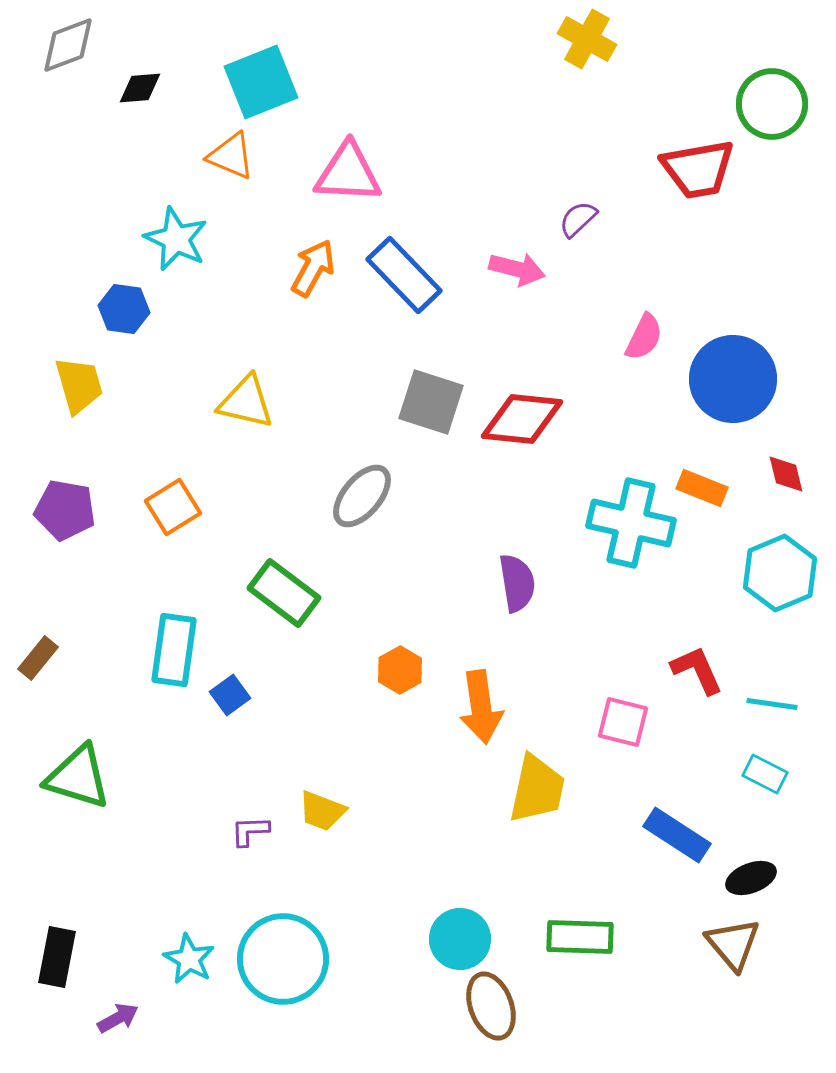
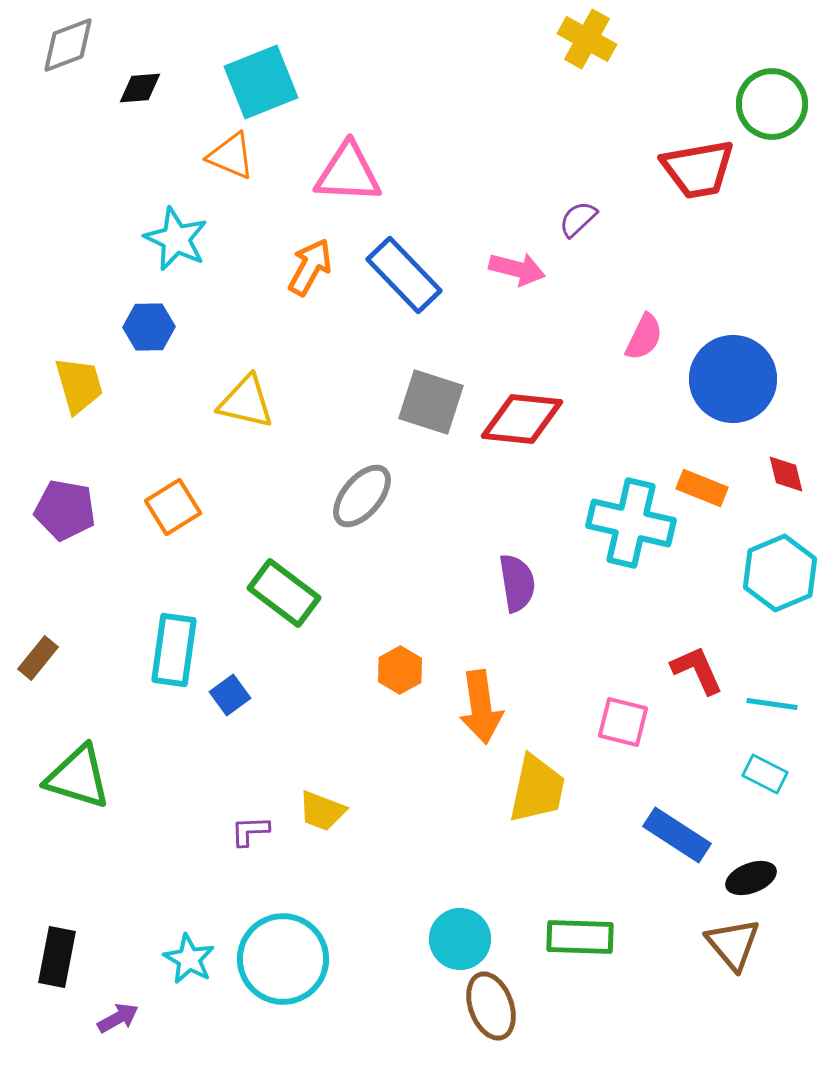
orange arrow at (313, 268): moved 3 px left, 1 px up
blue hexagon at (124, 309): moved 25 px right, 18 px down; rotated 9 degrees counterclockwise
